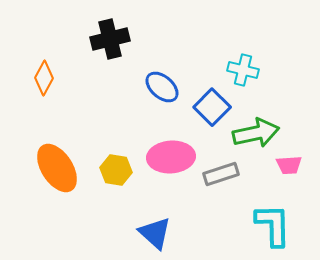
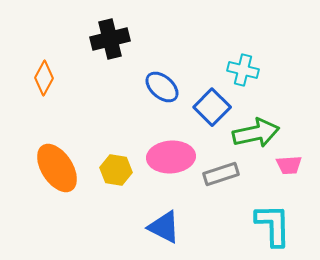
blue triangle: moved 9 px right, 6 px up; rotated 15 degrees counterclockwise
